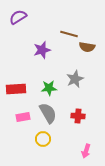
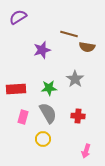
gray star: rotated 12 degrees counterclockwise
pink rectangle: rotated 64 degrees counterclockwise
